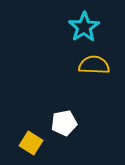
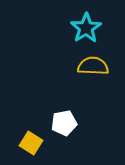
cyan star: moved 2 px right, 1 px down
yellow semicircle: moved 1 px left, 1 px down
